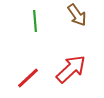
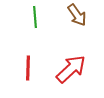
green line: moved 4 px up
red line: moved 10 px up; rotated 45 degrees counterclockwise
